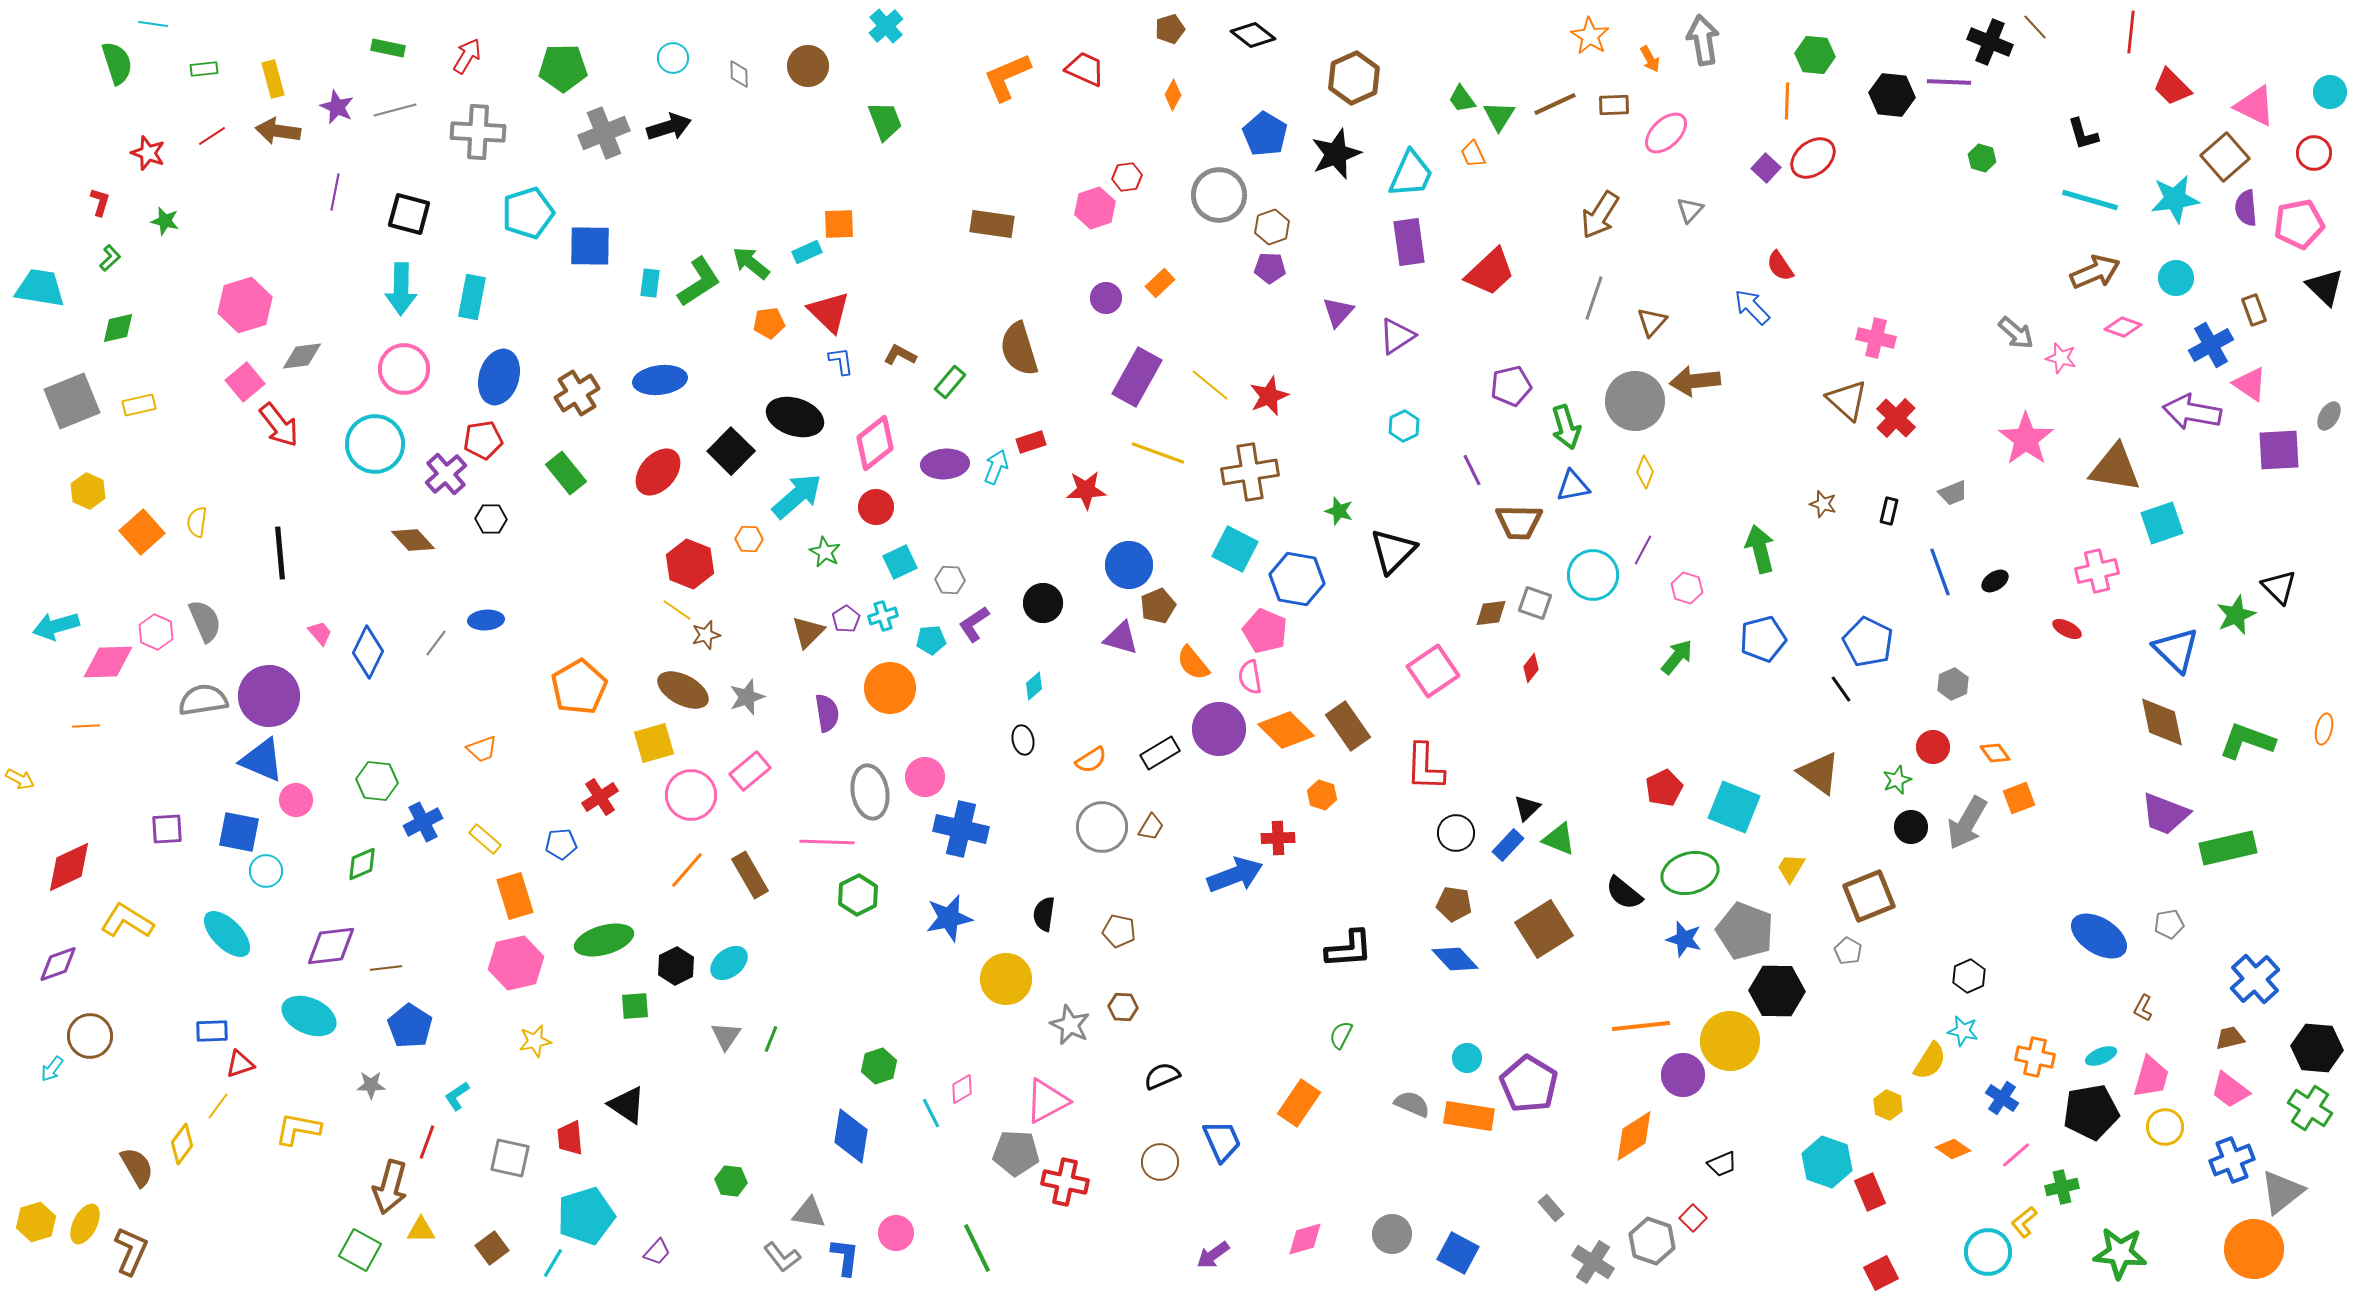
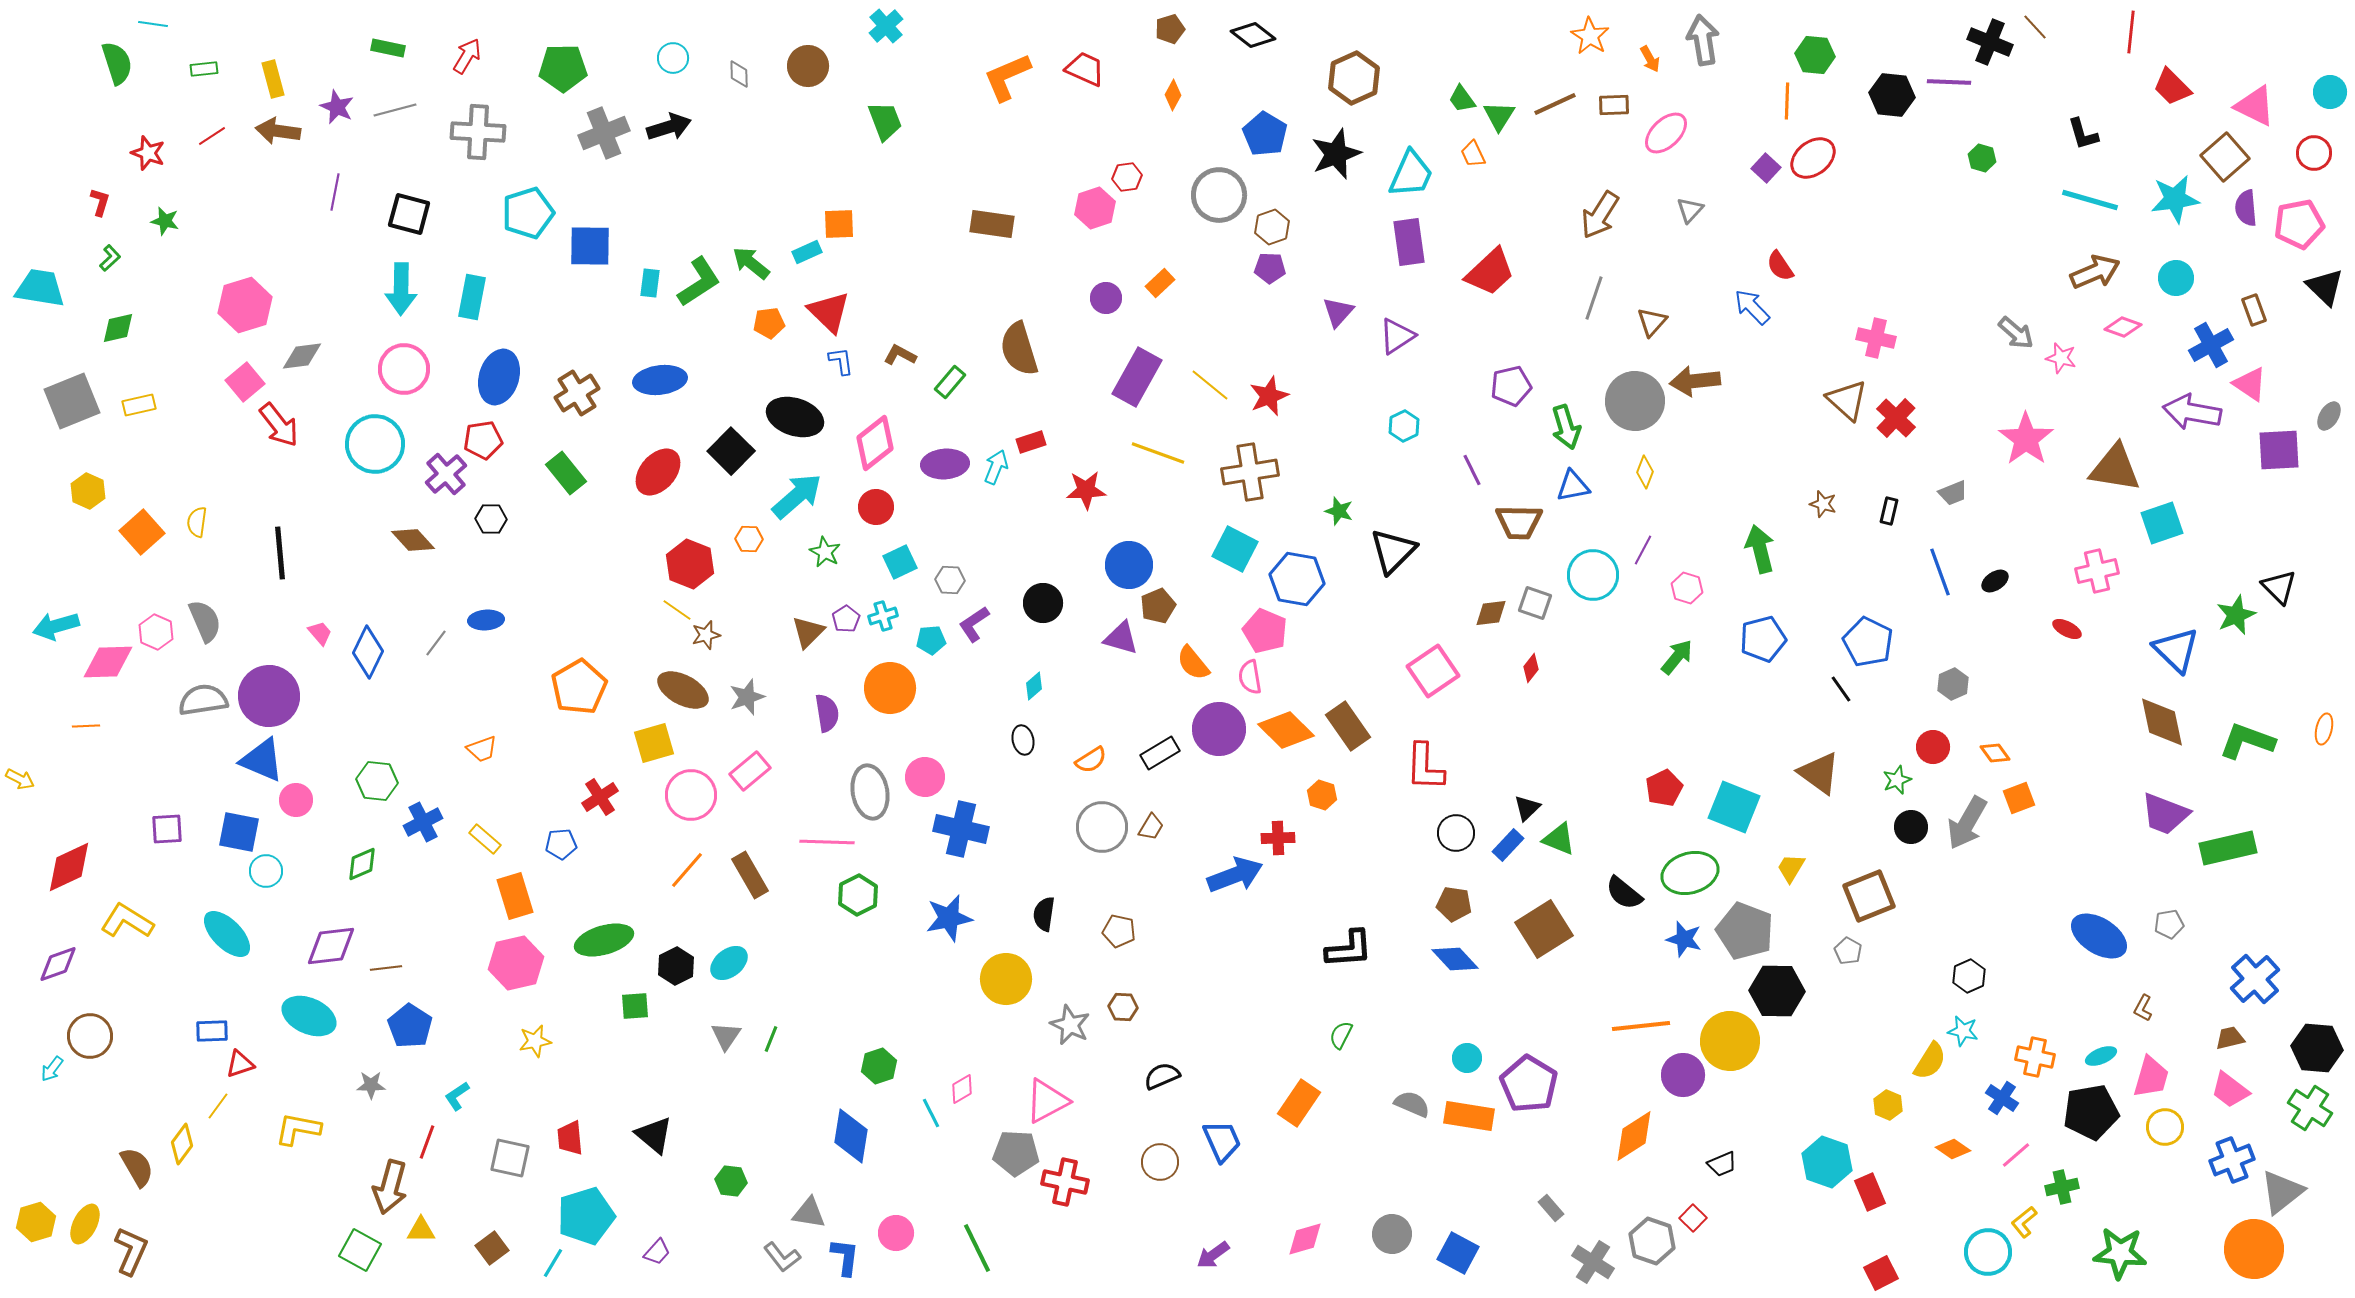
black triangle at (627, 1105): moved 27 px right, 30 px down; rotated 6 degrees clockwise
